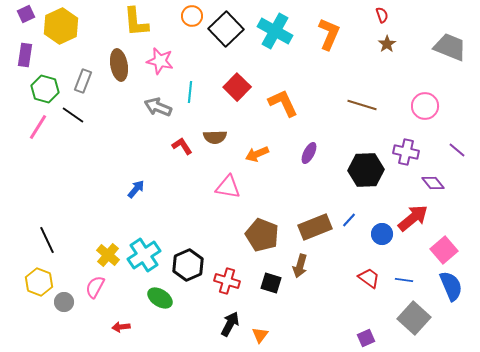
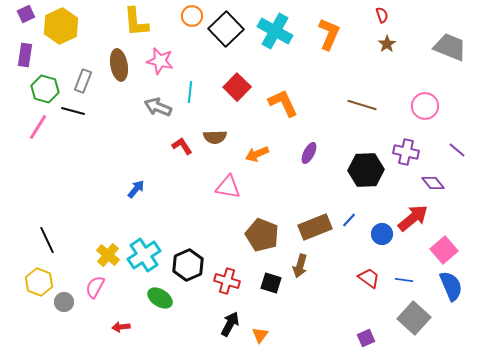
black line at (73, 115): moved 4 px up; rotated 20 degrees counterclockwise
